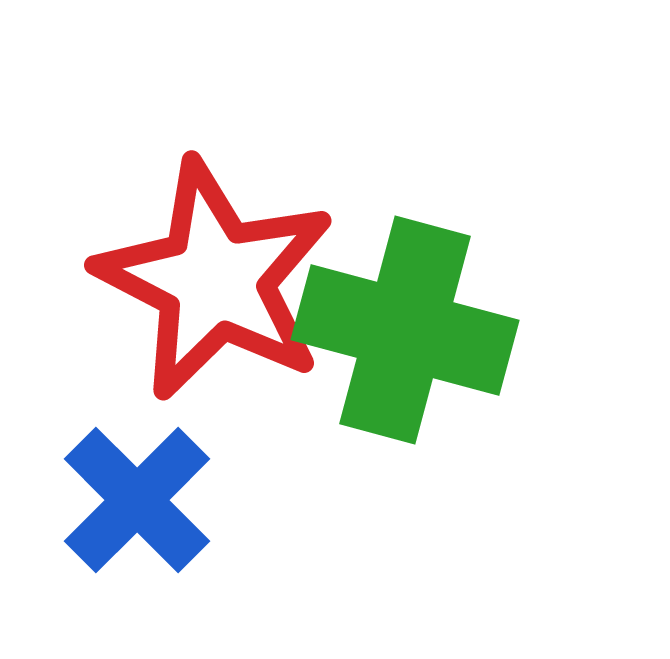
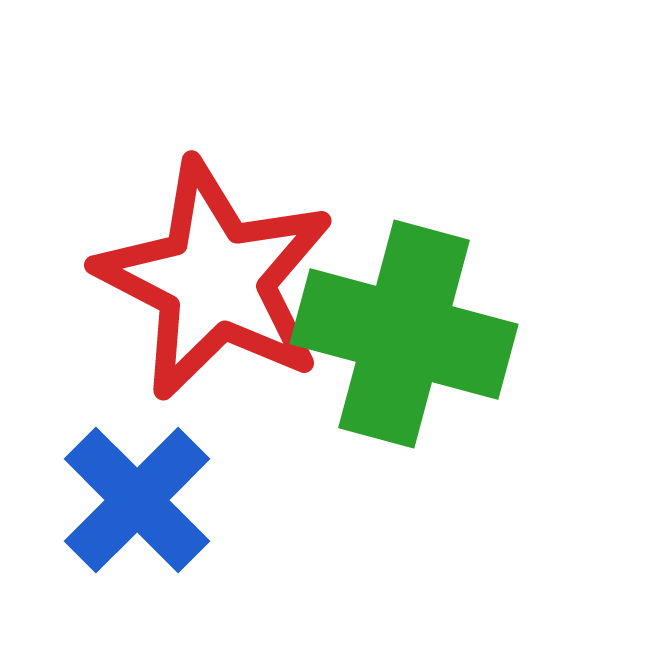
green cross: moved 1 px left, 4 px down
